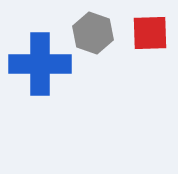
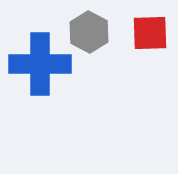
gray hexagon: moved 4 px left, 1 px up; rotated 9 degrees clockwise
